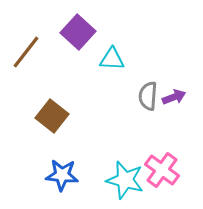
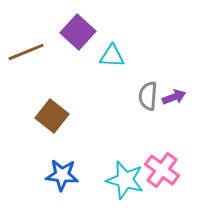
brown line: rotated 30 degrees clockwise
cyan triangle: moved 3 px up
